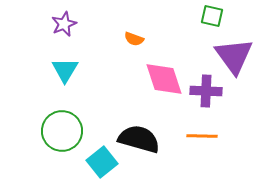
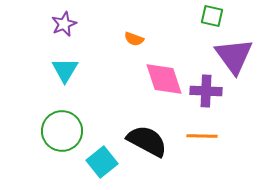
black semicircle: moved 8 px right, 2 px down; rotated 12 degrees clockwise
